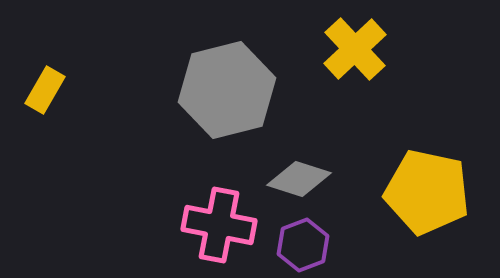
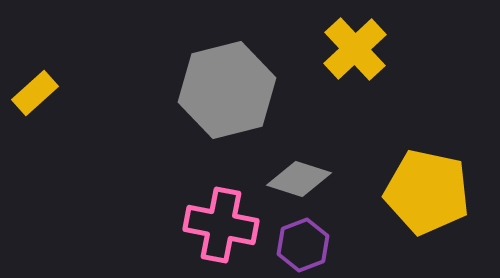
yellow rectangle: moved 10 px left, 3 px down; rotated 18 degrees clockwise
pink cross: moved 2 px right
